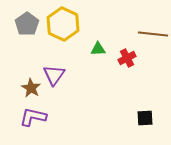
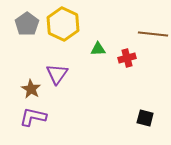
red cross: rotated 12 degrees clockwise
purple triangle: moved 3 px right, 1 px up
brown star: moved 1 px down
black square: rotated 18 degrees clockwise
